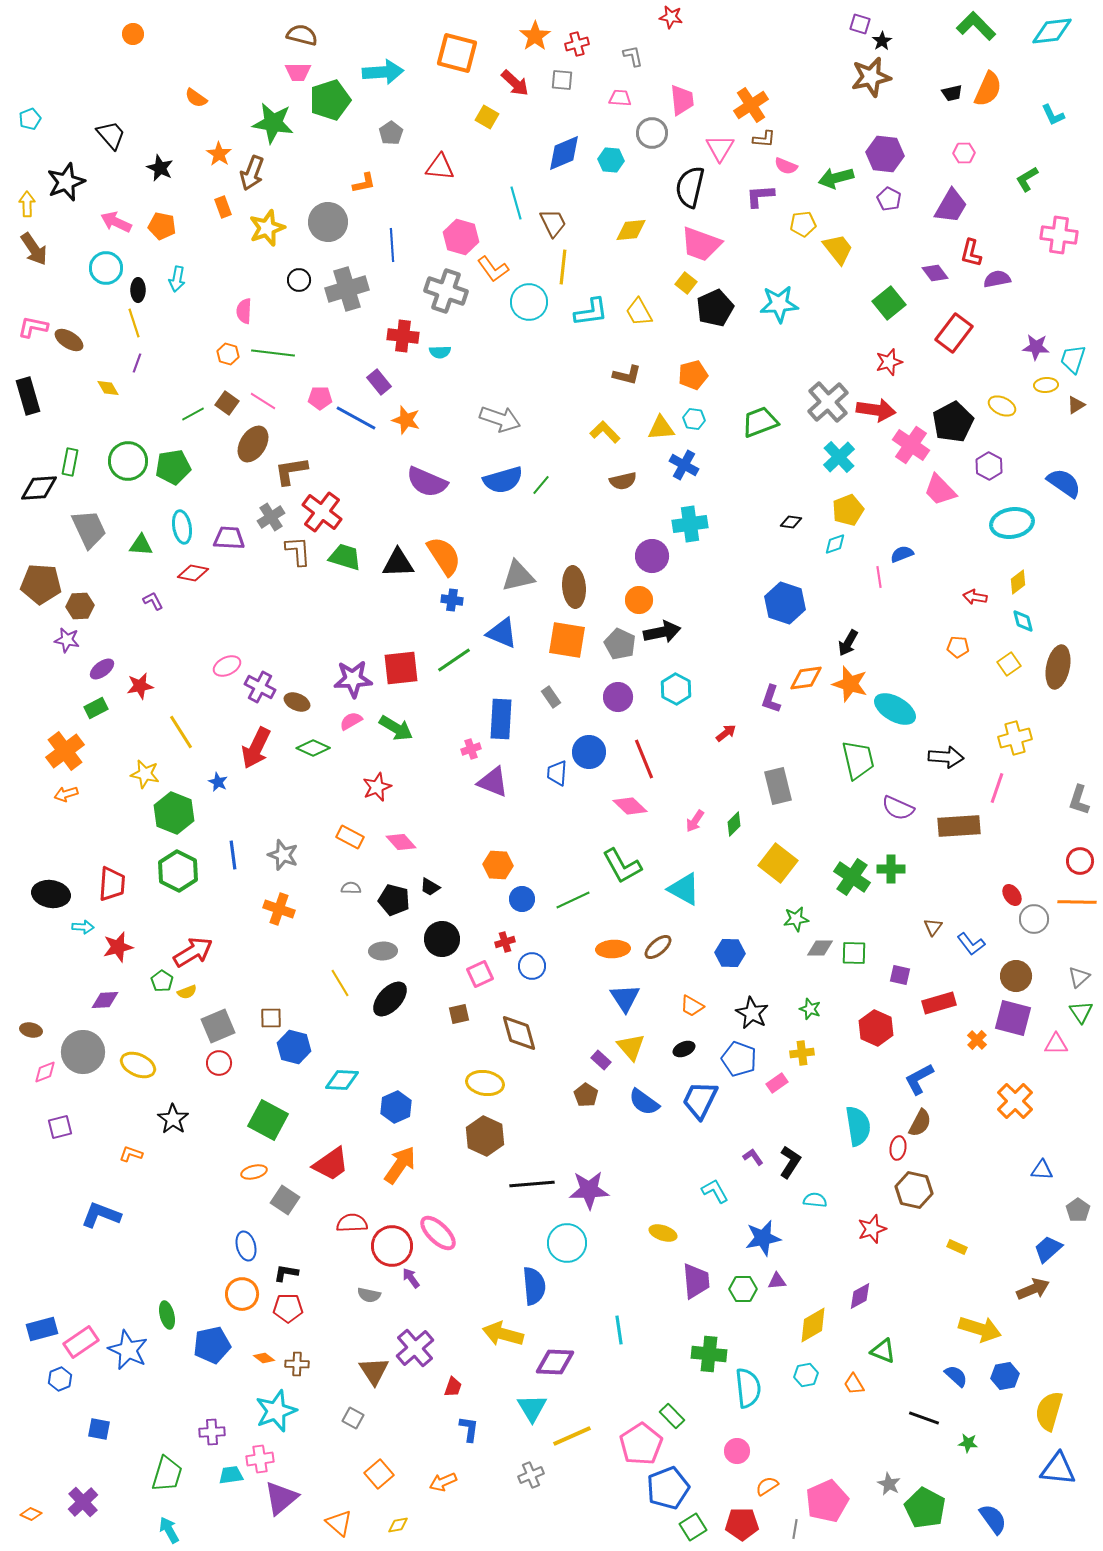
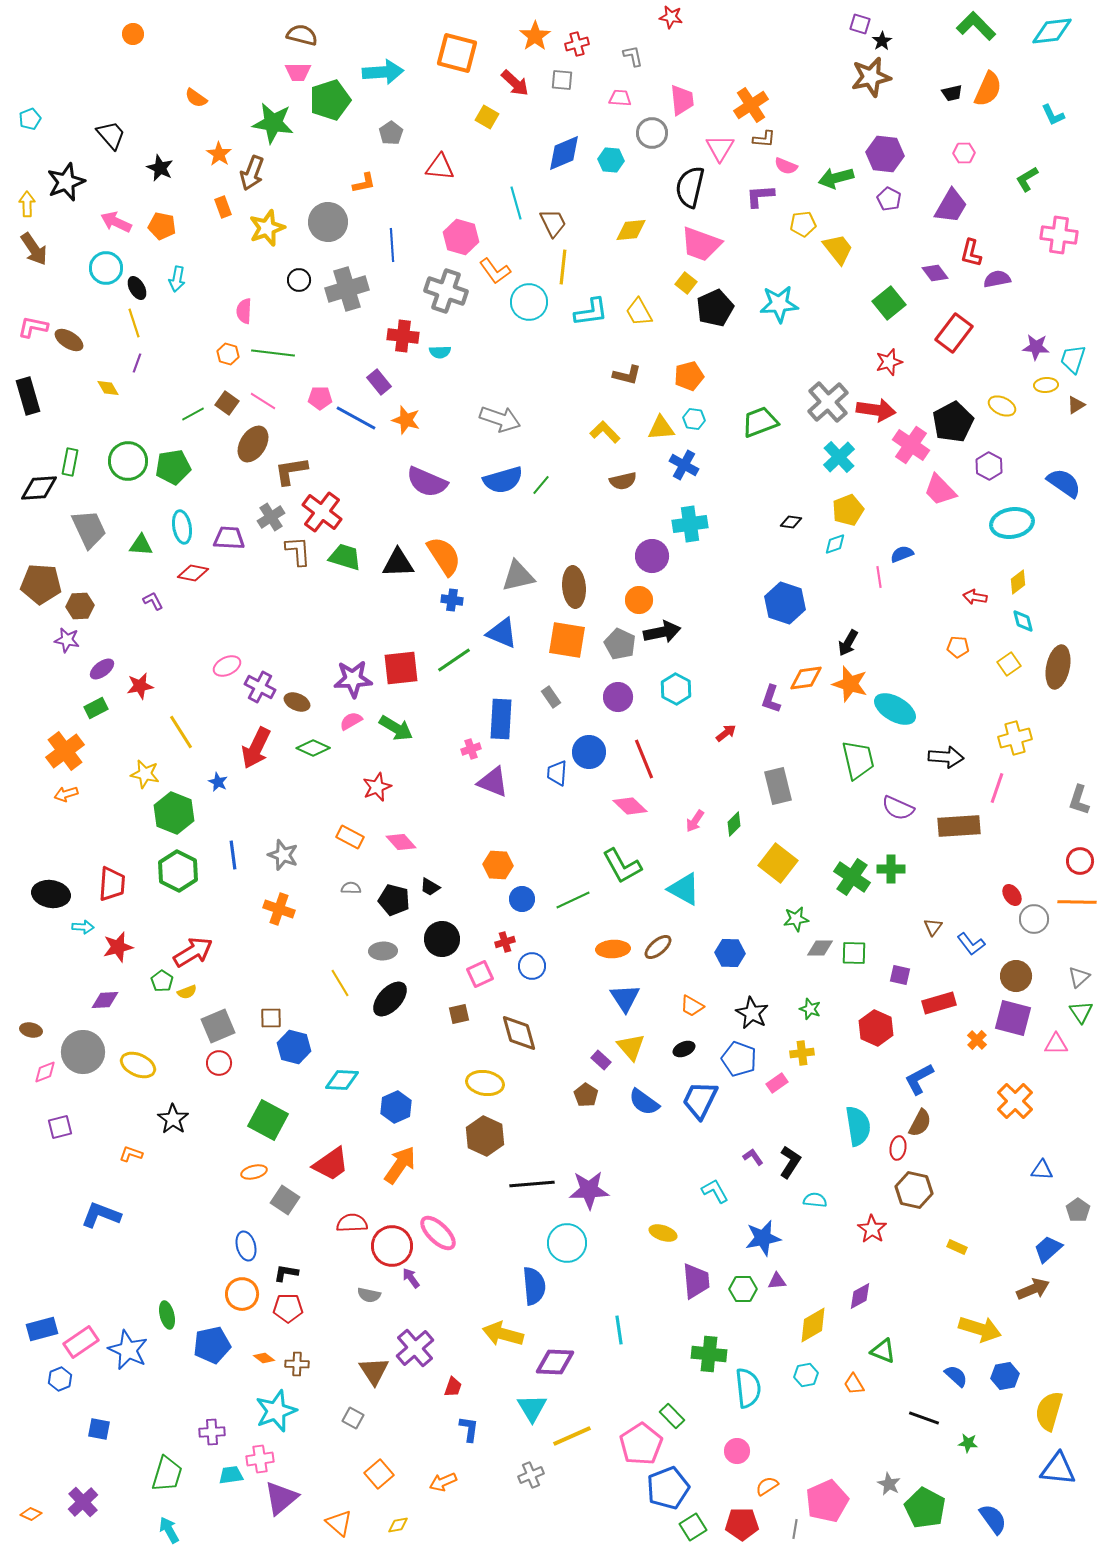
orange L-shape at (493, 269): moved 2 px right, 2 px down
black ellipse at (138, 290): moved 1 px left, 2 px up; rotated 30 degrees counterclockwise
orange pentagon at (693, 375): moved 4 px left, 1 px down
red star at (872, 1229): rotated 20 degrees counterclockwise
